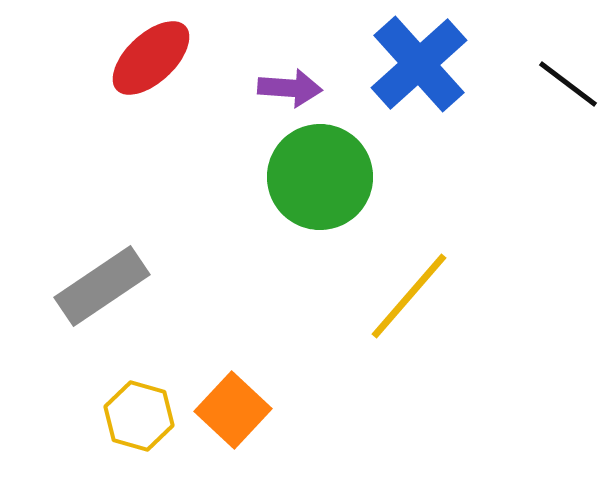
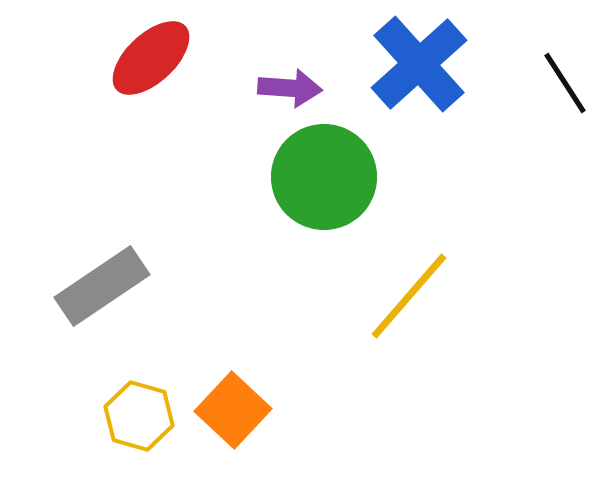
black line: moved 3 px left, 1 px up; rotated 20 degrees clockwise
green circle: moved 4 px right
